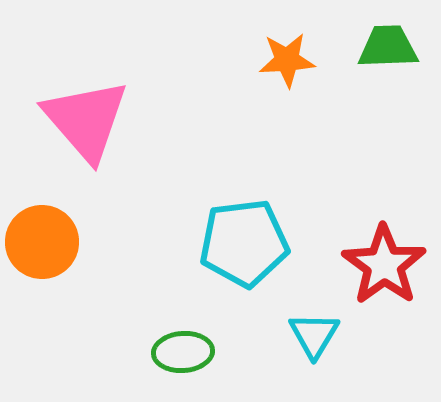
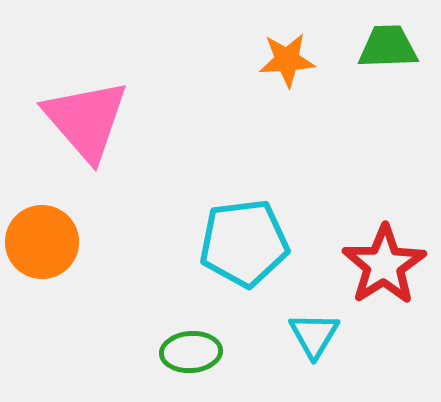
red star: rotated 4 degrees clockwise
green ellipse: moved 8 px right
